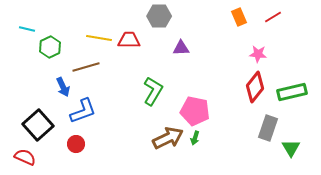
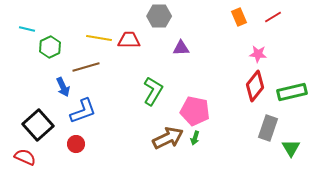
red diamond: moved 1 px up
